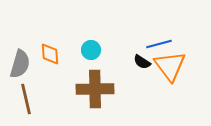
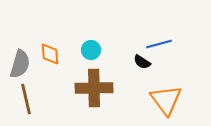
orange triangle: moved 4 px left, 34 px down
brown cross: moved 1 px left, 1 px up
